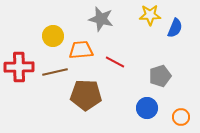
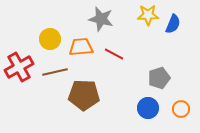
yellow star: moved 2 px left
blue semicircle: moved 2 px left, 4 px up
yellow circle: moved 3 px left, 3 px down
orange trapezoid: moved 3 px up
red line: moved 1 px left, 8 px up
red cross: rotated 28 degrees counterclockwise
gray pentagon: moved 1 px left, 2 px down
brown pentagon: moved 2 px left
blue circle: moved 1 px right
orange circle: moved 8 px up
